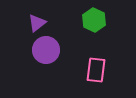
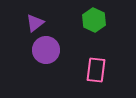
purple triangle: moved 2 px left
